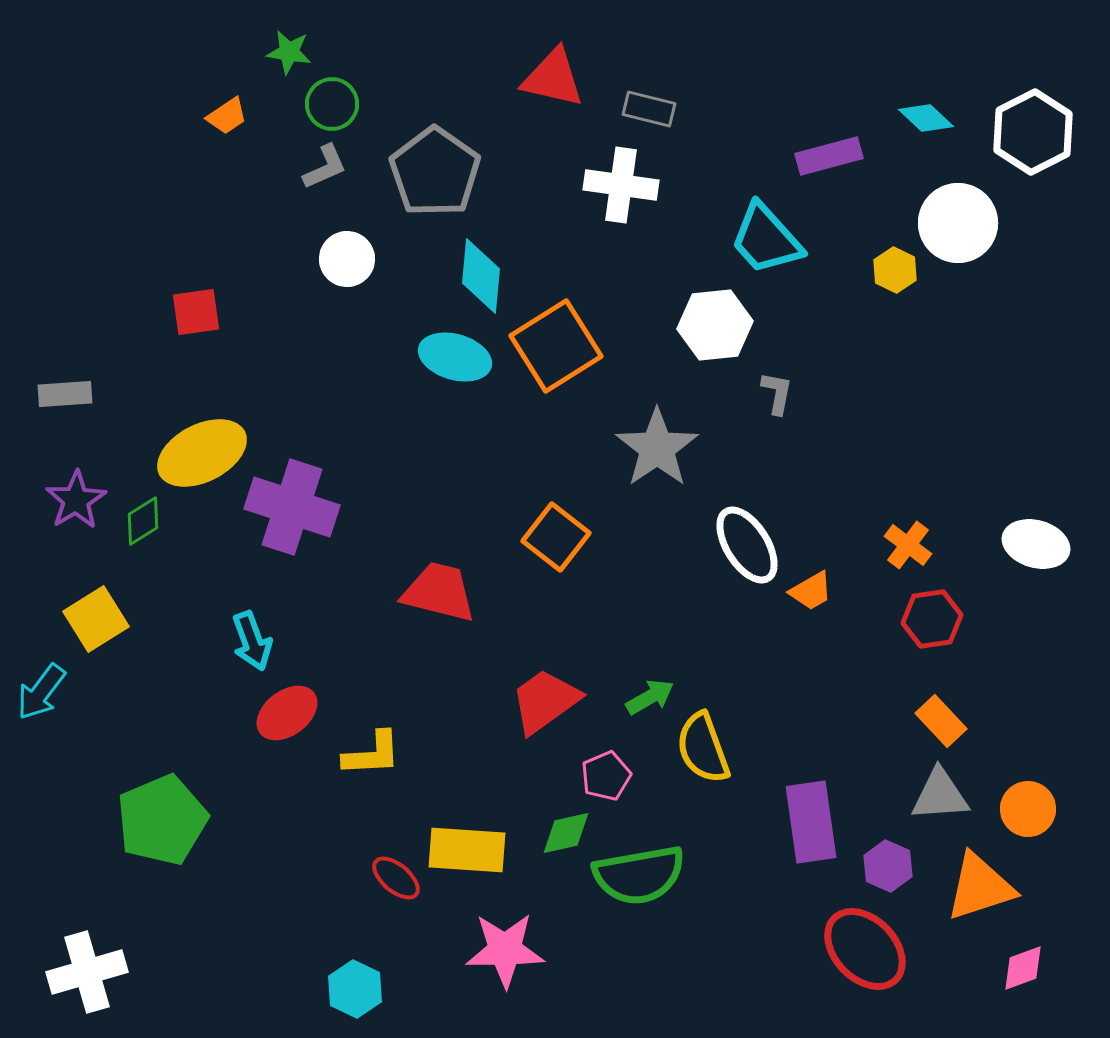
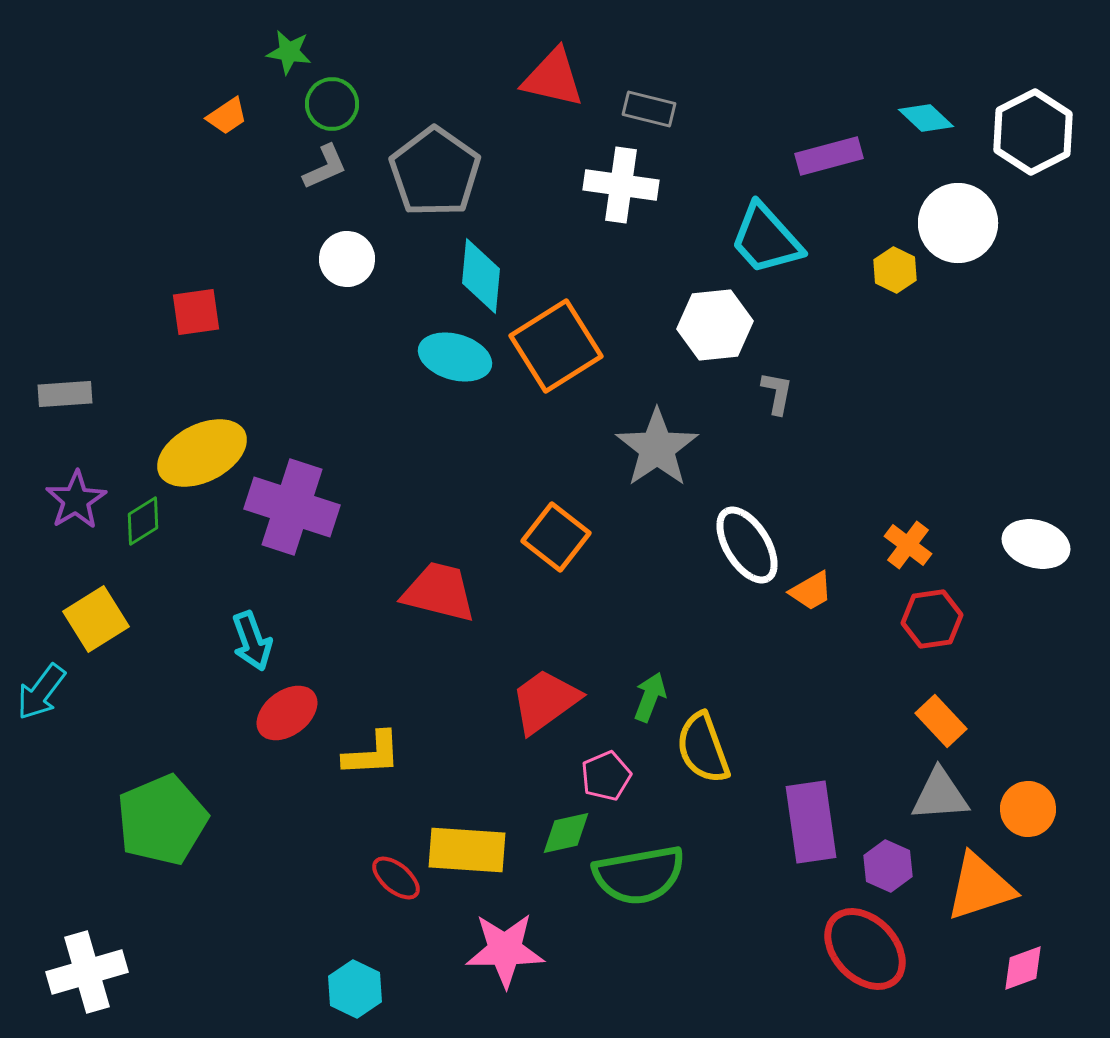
green arrow at (650, 697): rotated 39 degrees counterclockwise
